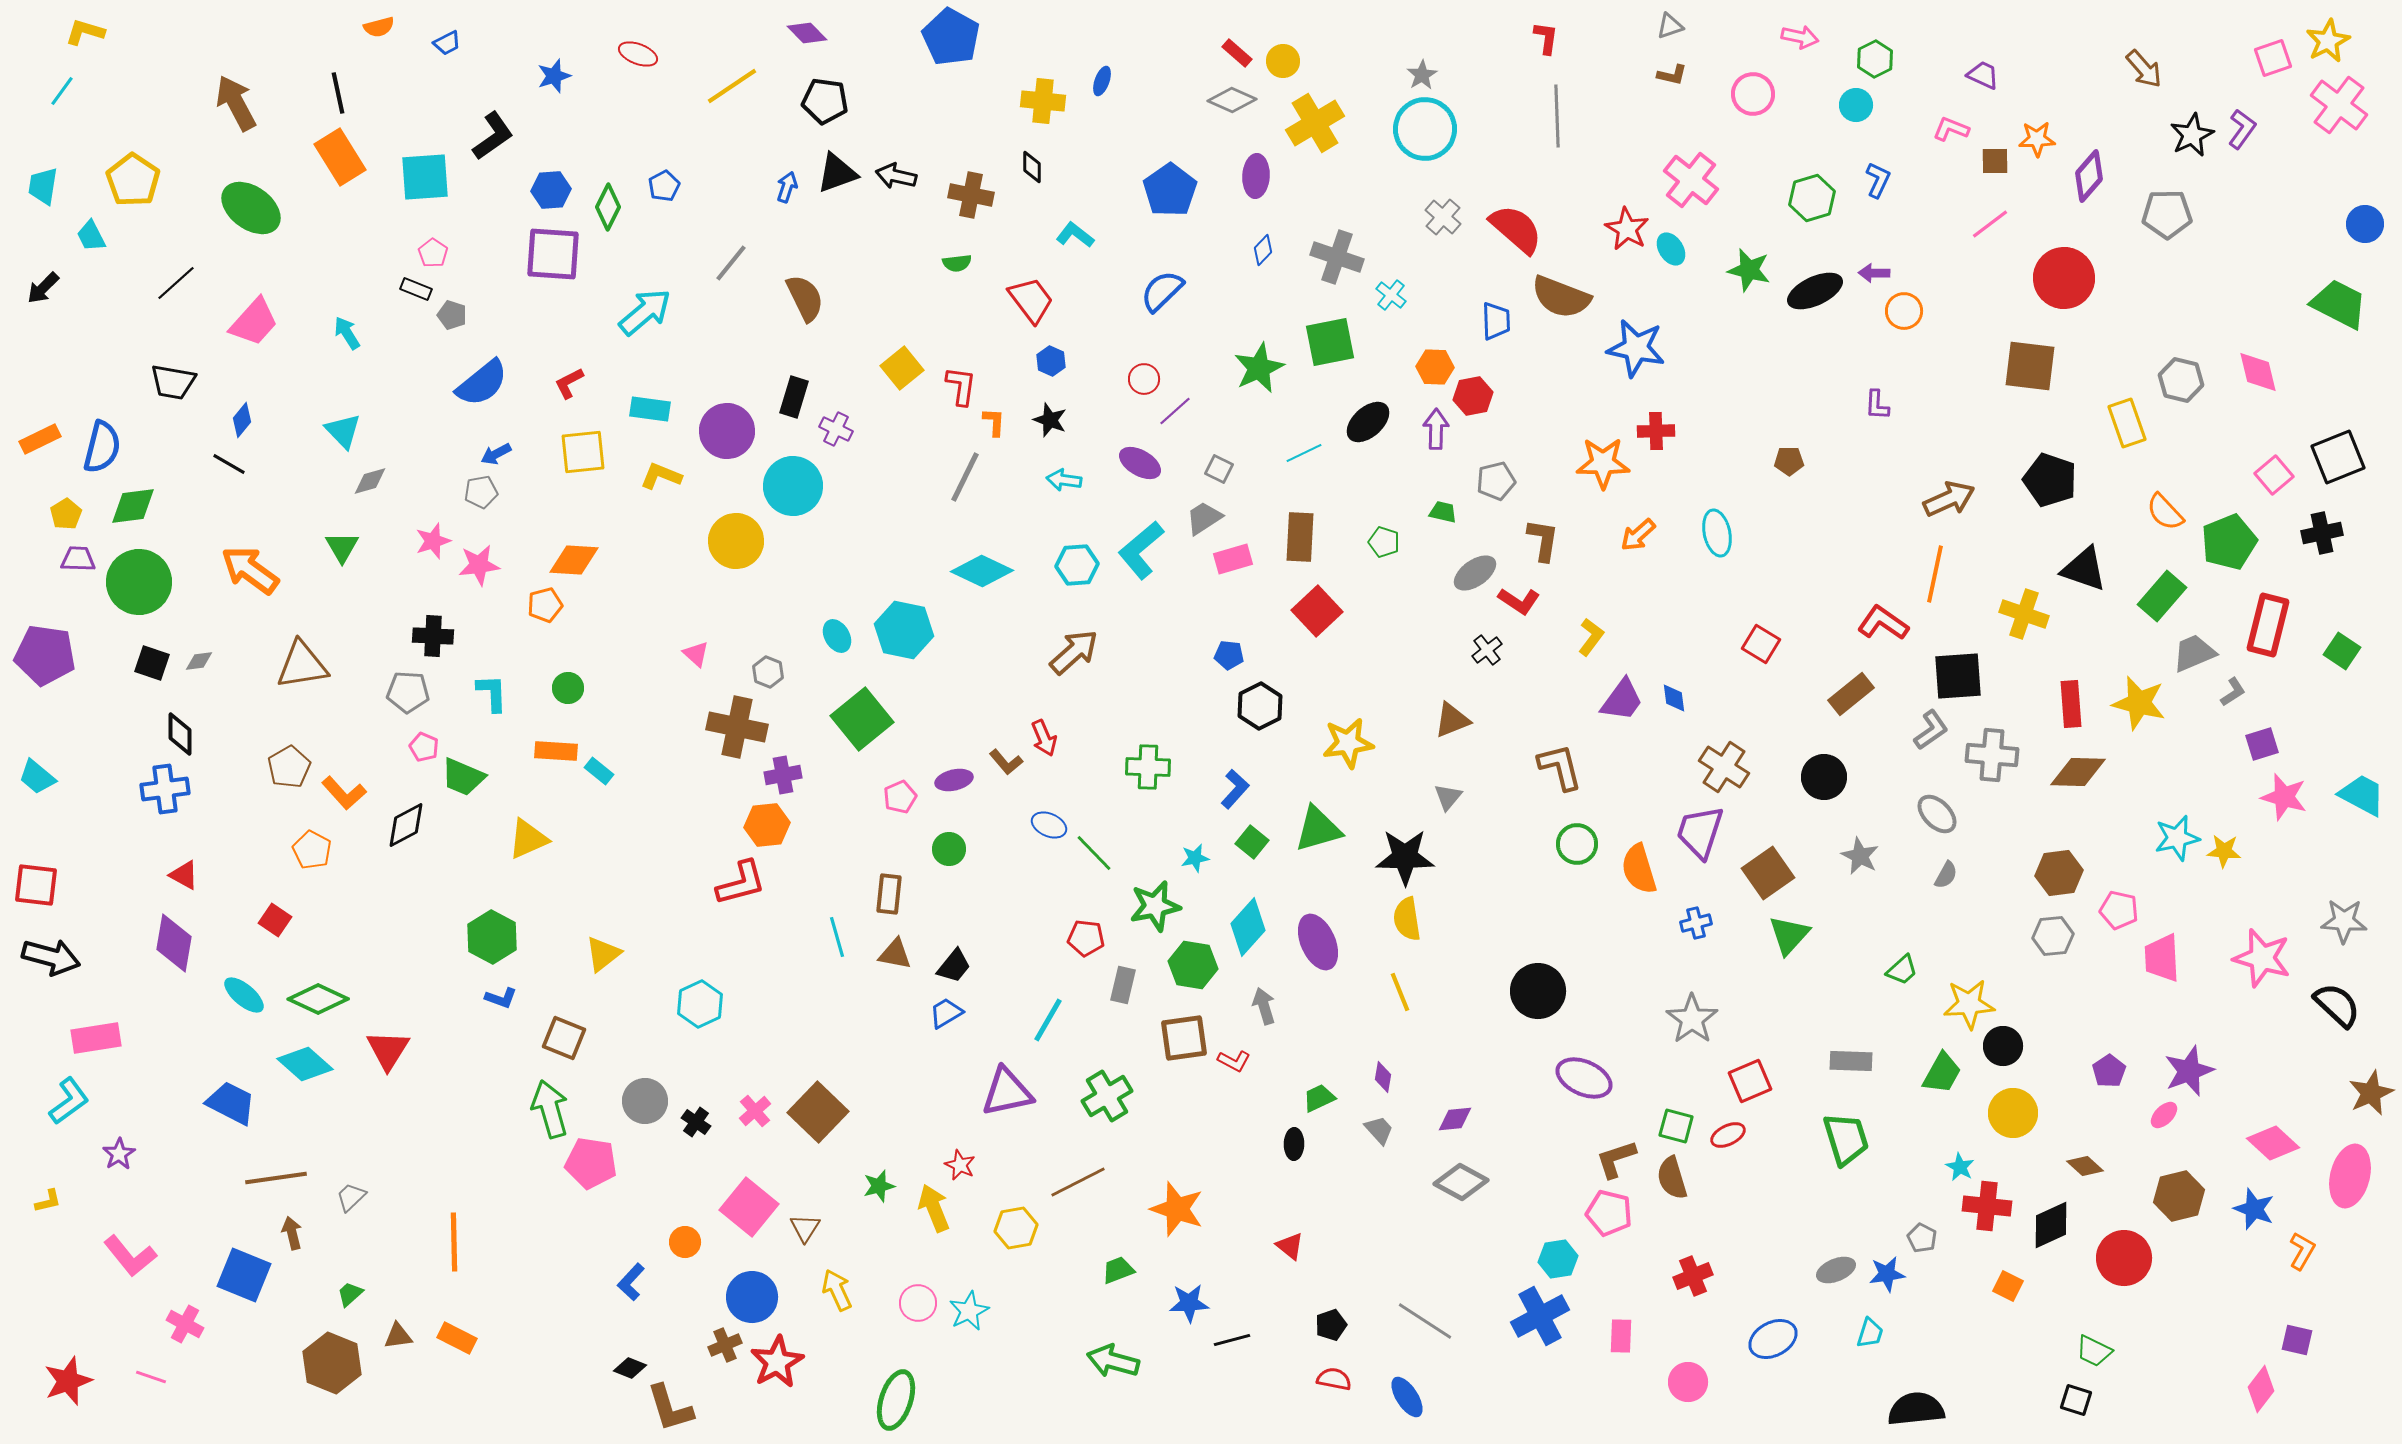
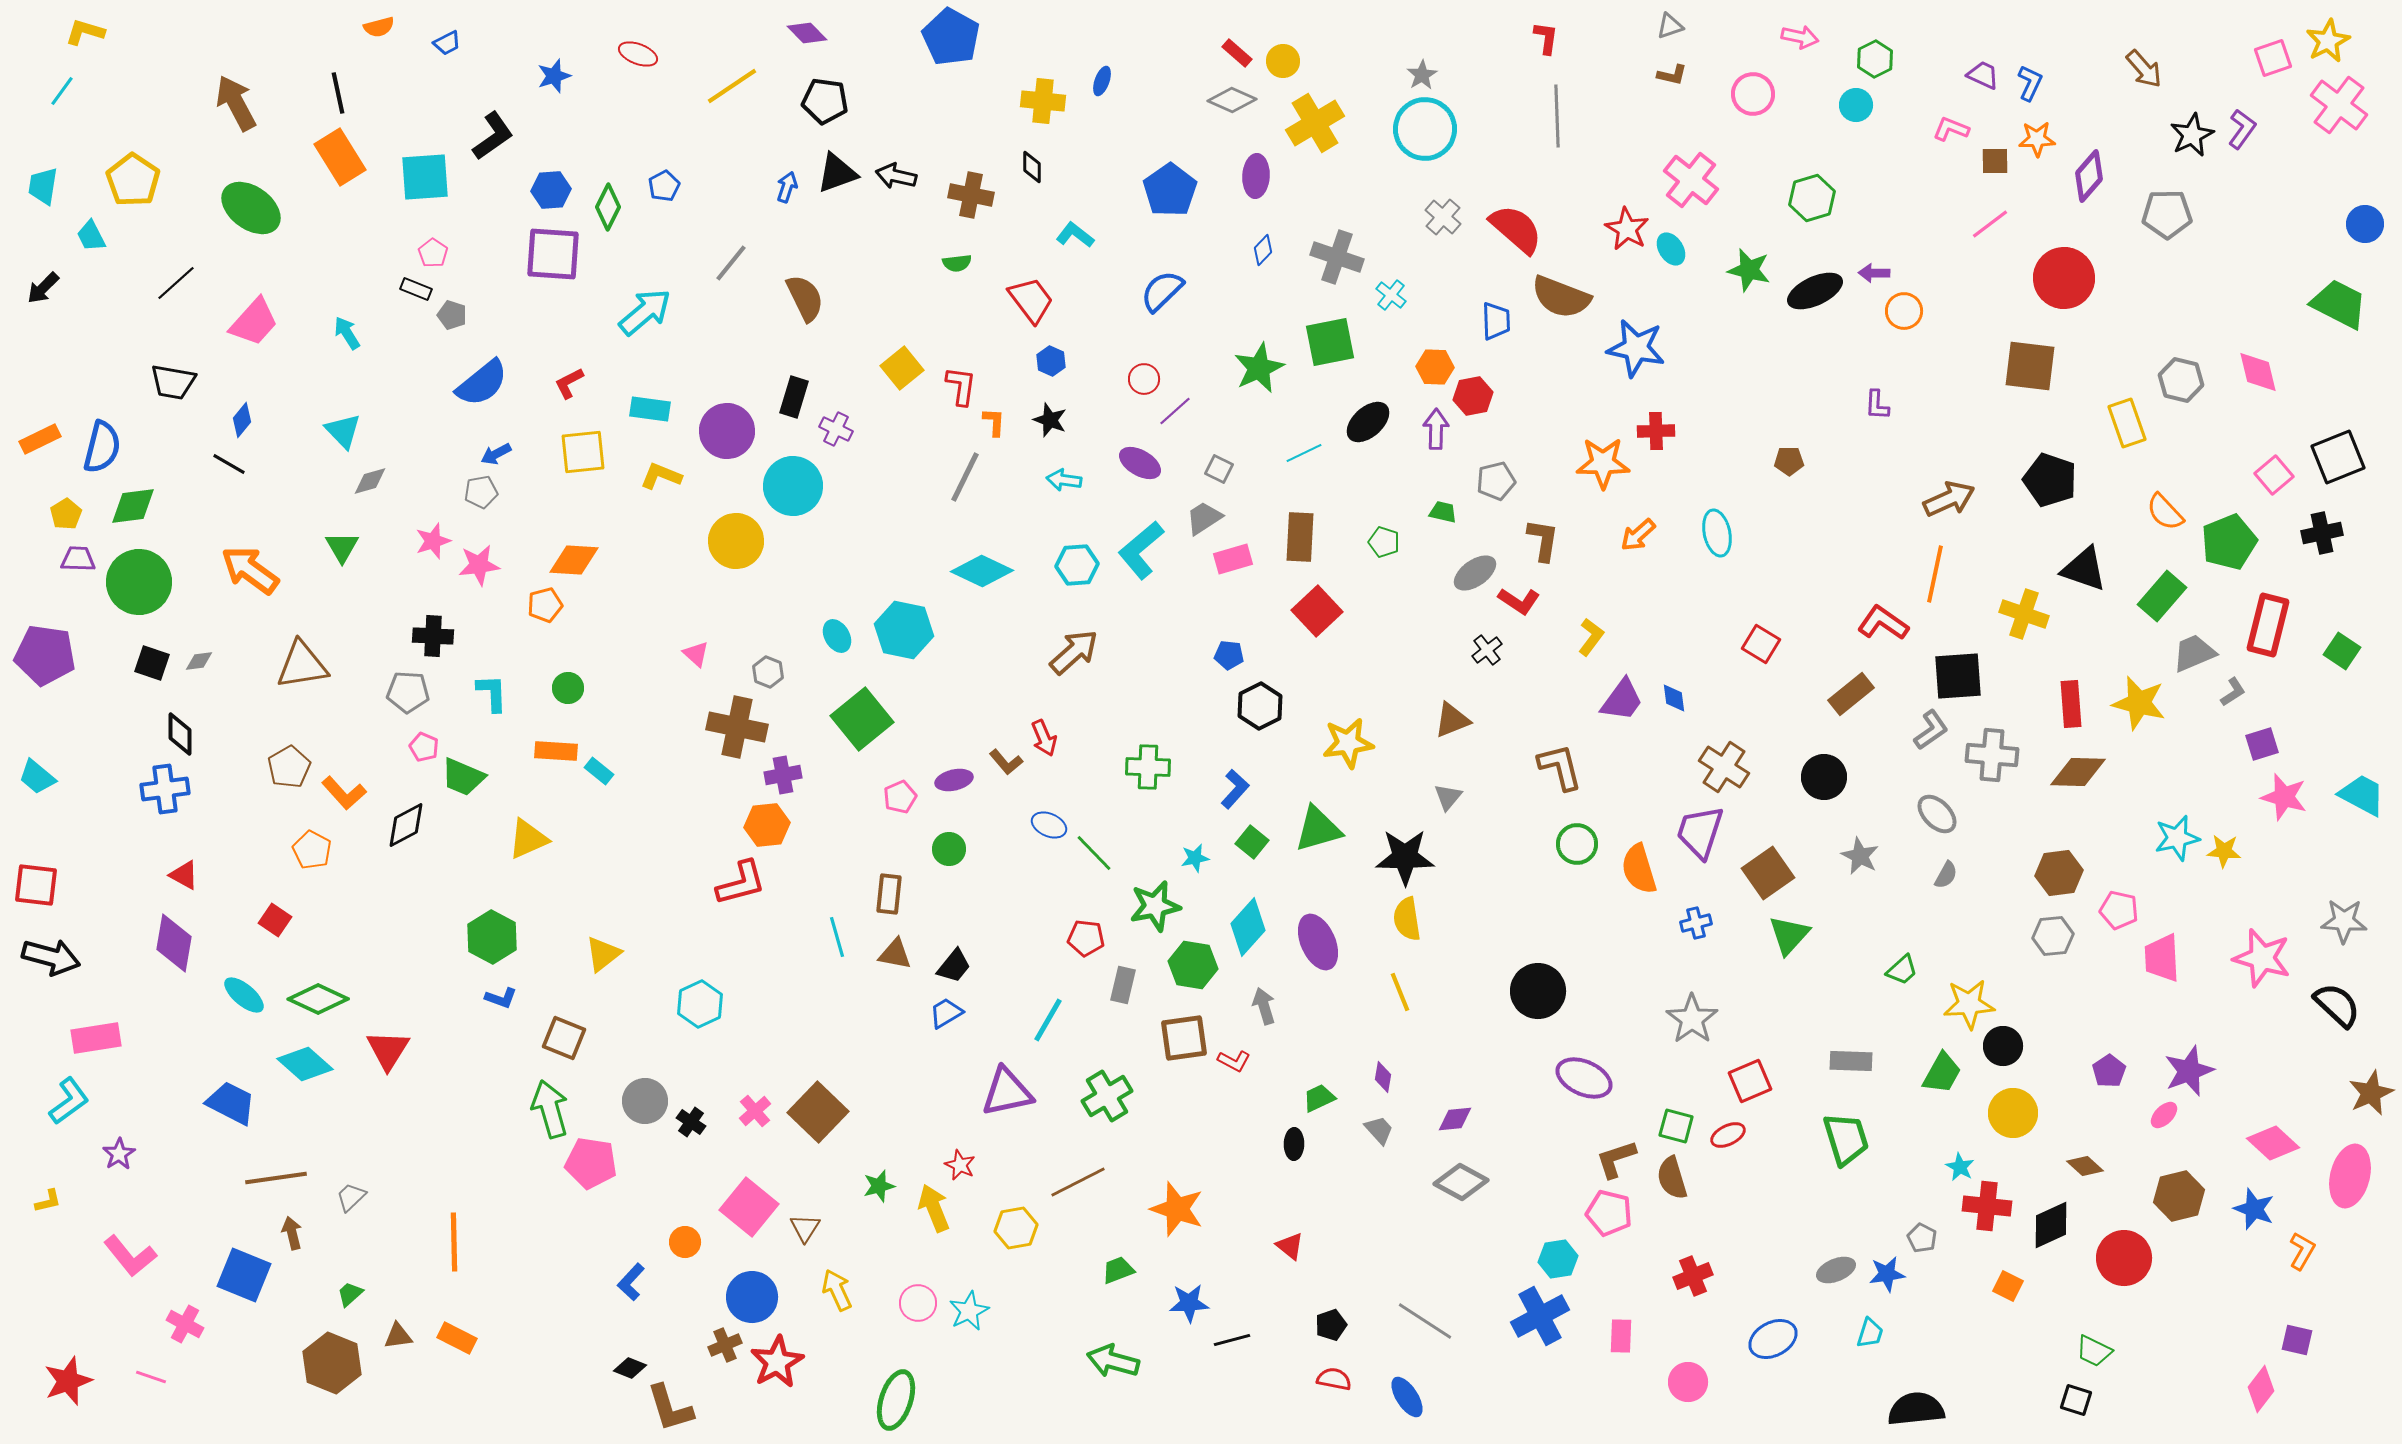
blue L-shape at (1878, 180): moved 152 px right, 97 px up
black cross at (696, 1122): moved 5 px left
